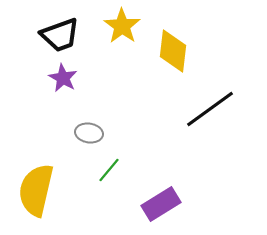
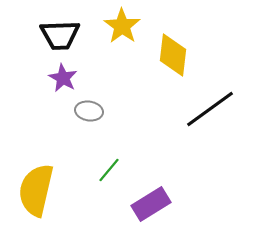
black trapezoid: rotated 18 degrees clockwise
yellow diamond: moved 4 px down
gray ellipse: moved 22 px up
purple rectangle: moved 10 px left
